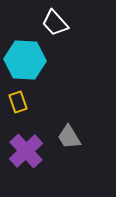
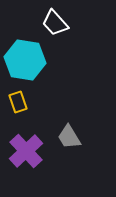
cyan hexagon: rotated 6 degrees clockwise
